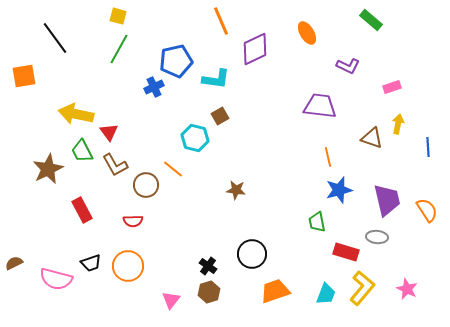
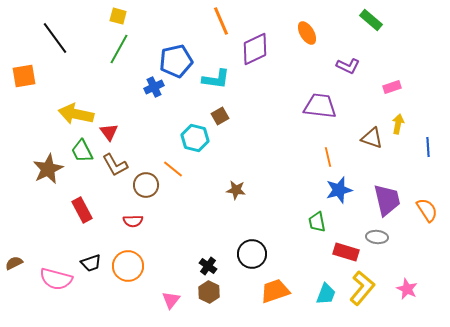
brown hexagon at (209, 292): rotated 15 degrees counterclockwise
